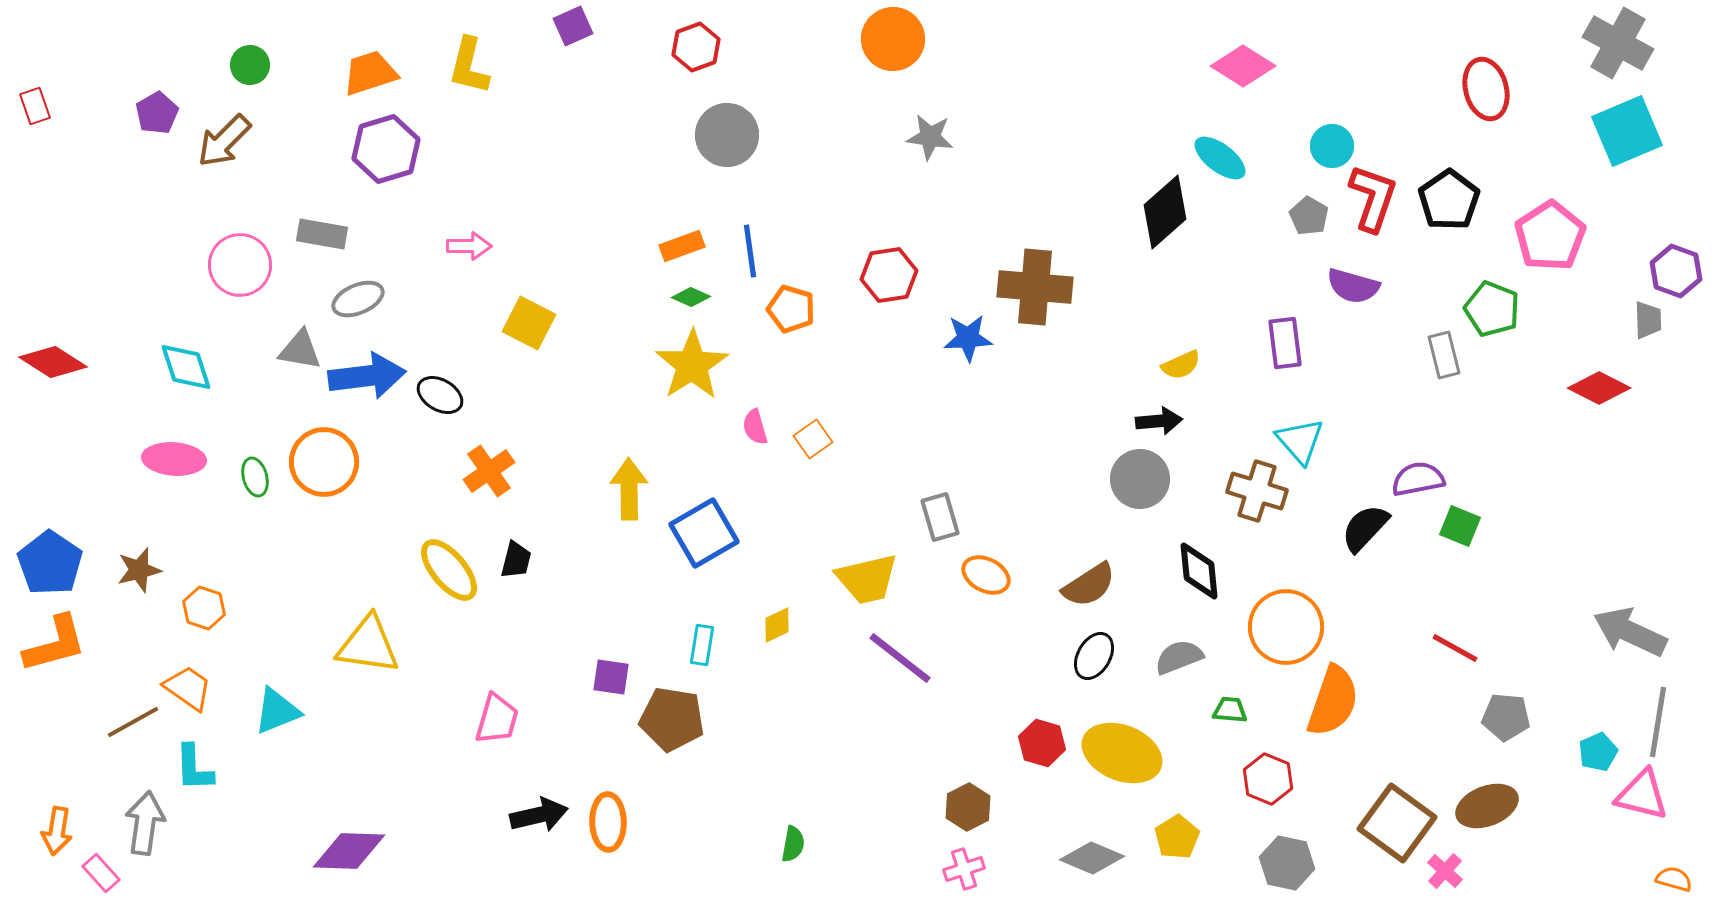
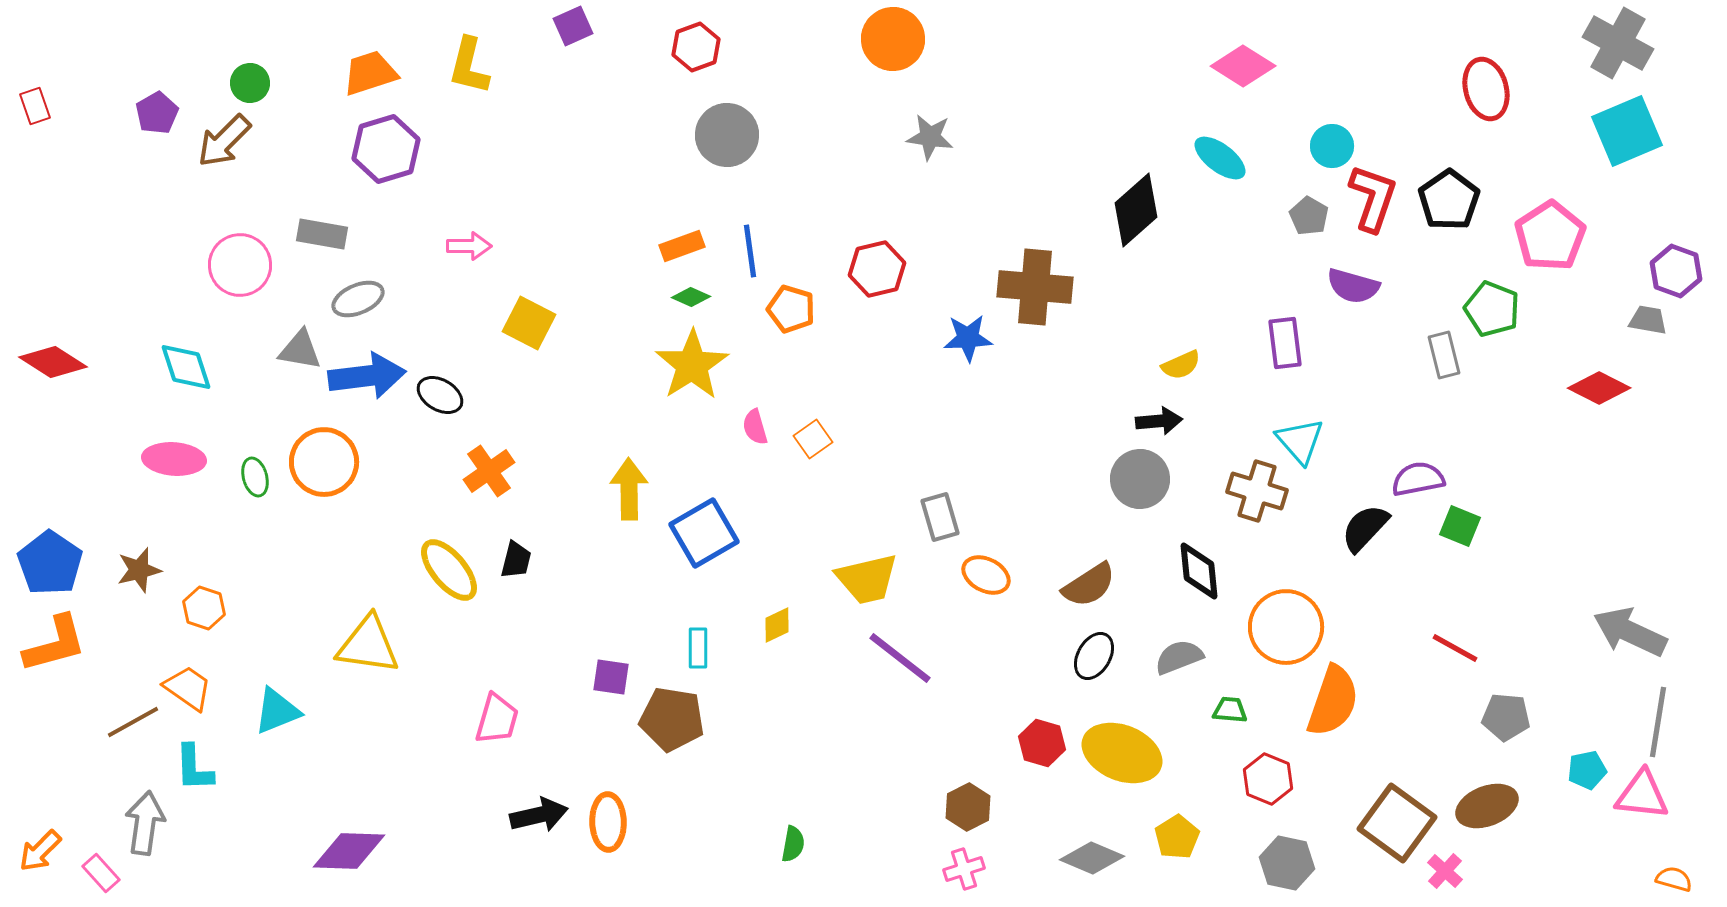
green circle at (250, 65): moved 18 px down
black diamond at (1165, 212): moved 29 px left, 2 px up
red hexagon at (889, 275): moved 12 px left, 6 px up; rotated 4 degrees counterclockwise
gray trapezoid at (1648, 320): rotated 78 degrees counterclockwise
cyan rectangle at (702, 645): moved 4 px left, 3 px down; rotated 9 degrees counterclockwise
cyan pentagon at (1598, 752): moved 11 px left, 18 px down; rotated 12 degrees clockwise
pink triangle at (1642, 795): rotated 8 degrees counterclockwise
orange arrow at (57, 831): moved 17 px left, 20 px down; rotated 36 degrees clockwise
